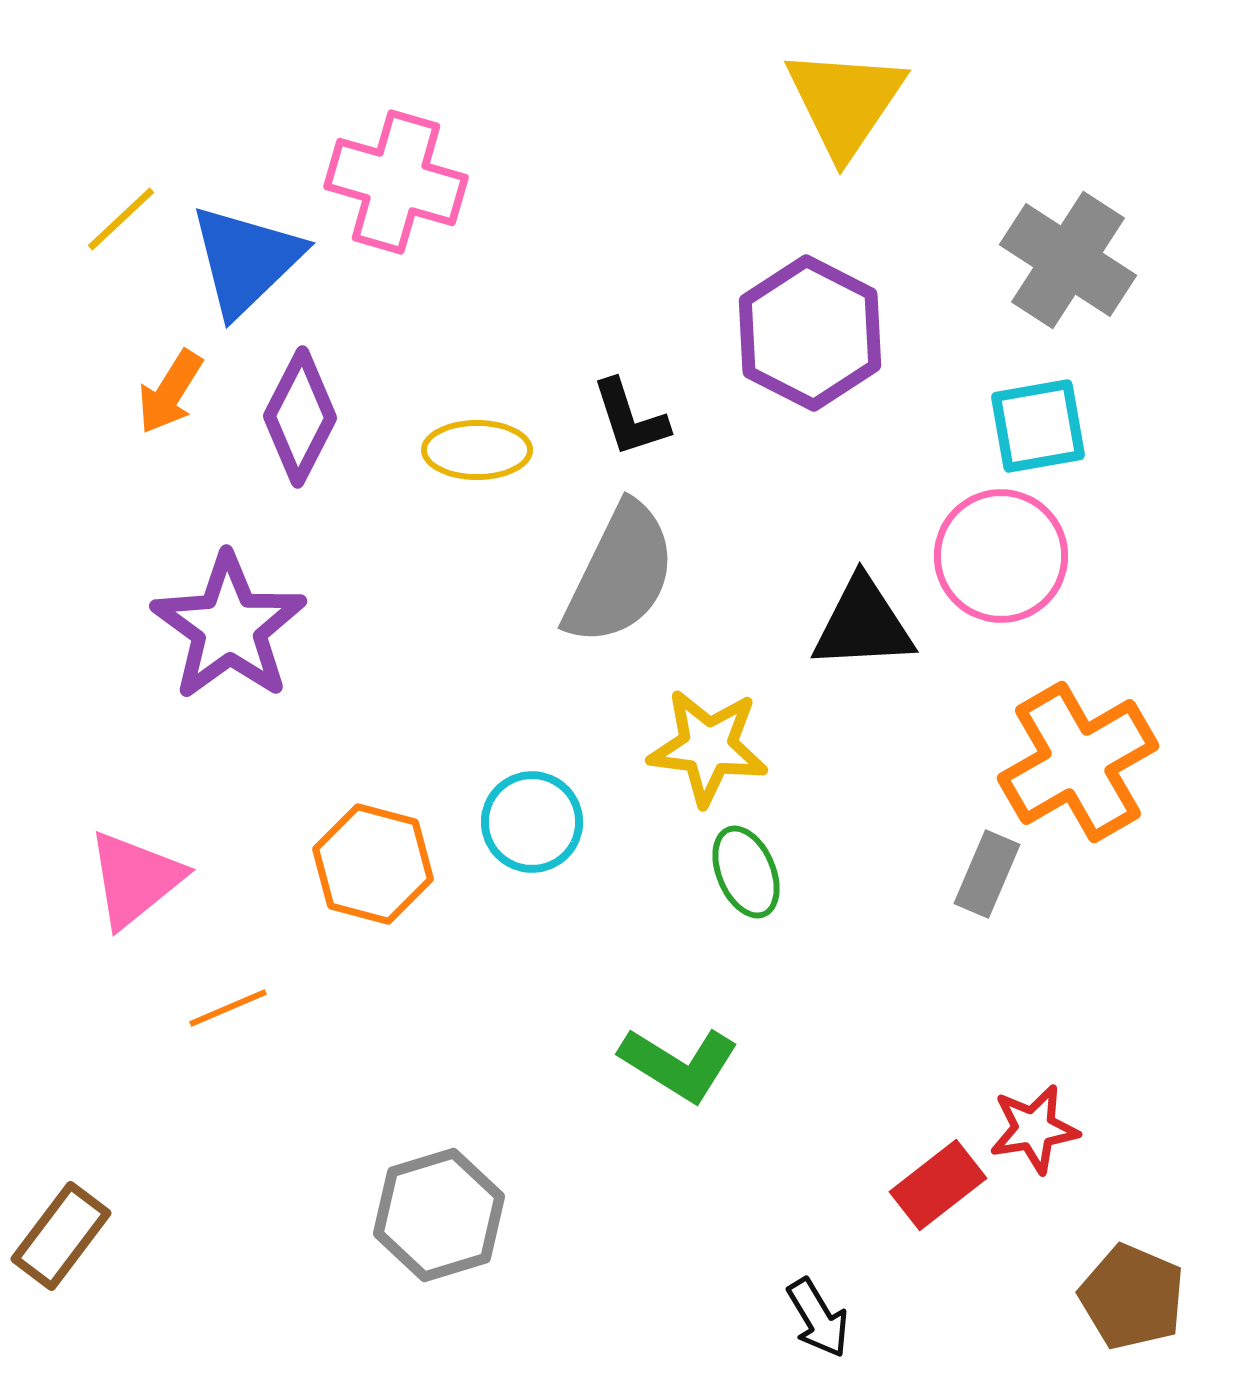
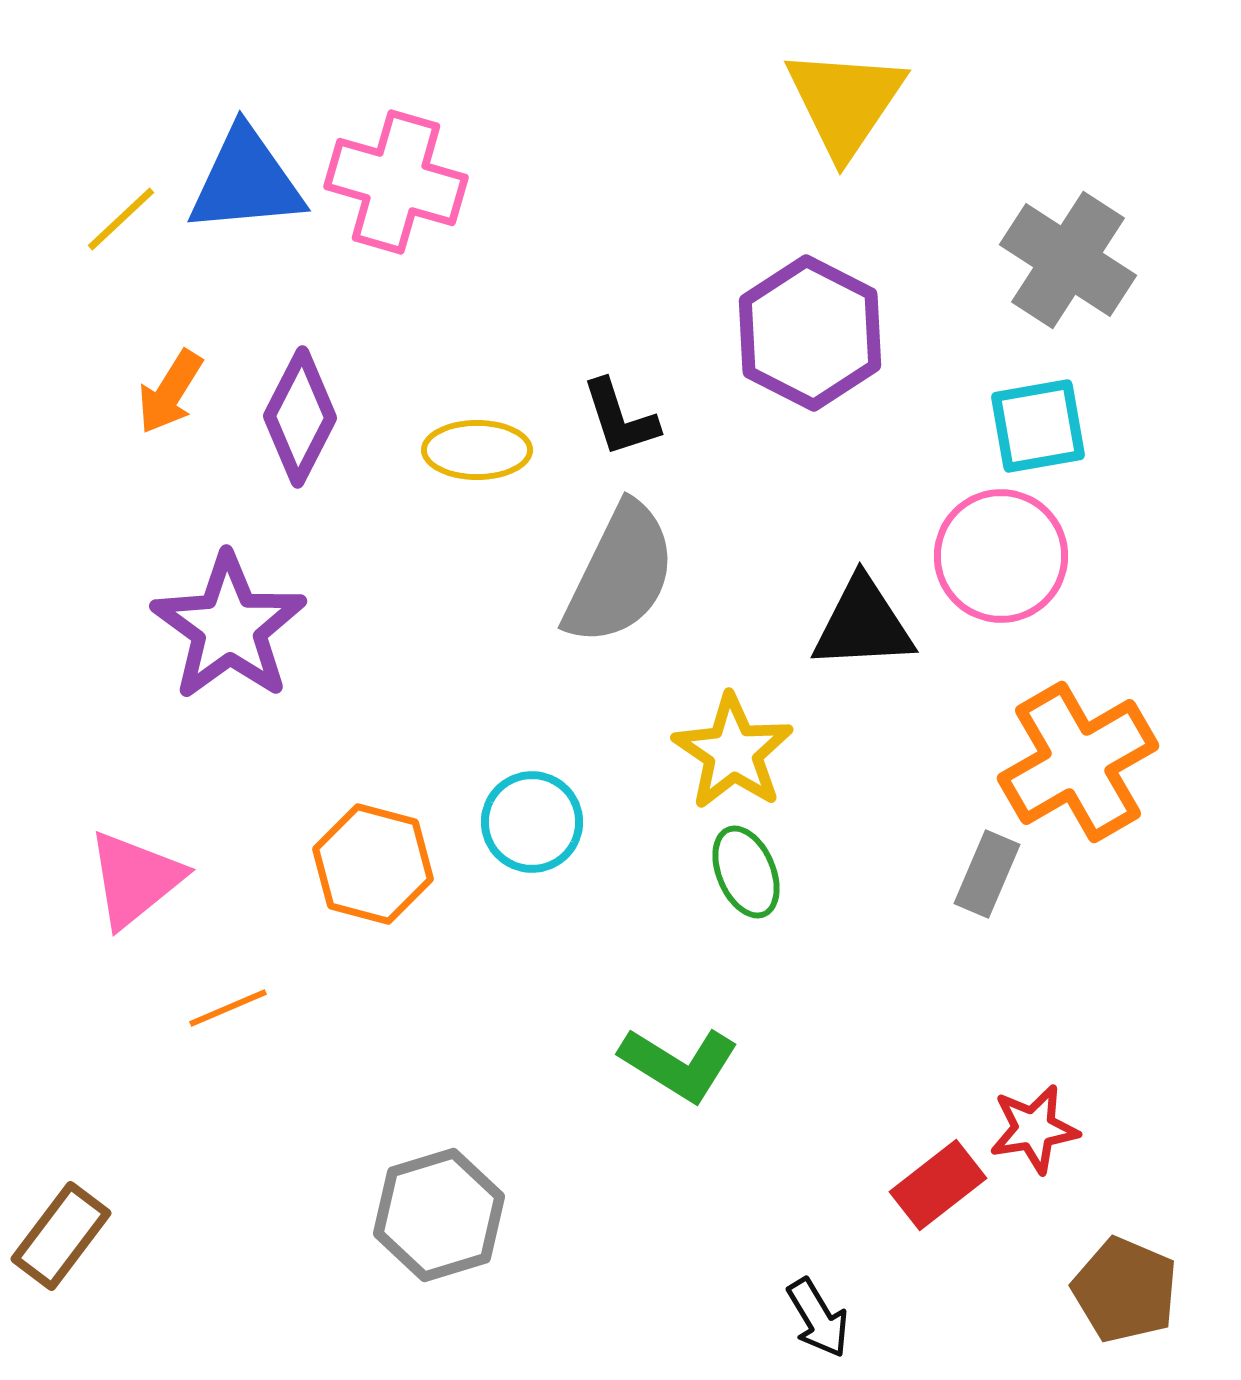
blue triangle: moved 79 px up; rotated 39 degrees clockwise
black L-shape: moved 10 px left
yellow star: moved 25 px right, 5 px down; rotated 27 degrees clockwise
brown pentagon: moved 7 px left, 7 px up
